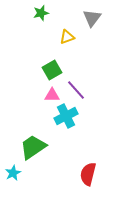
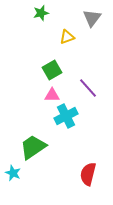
purple line: moved 12 px right, 2 px up
cyan star: rotated 21 degrees counterclockwise
